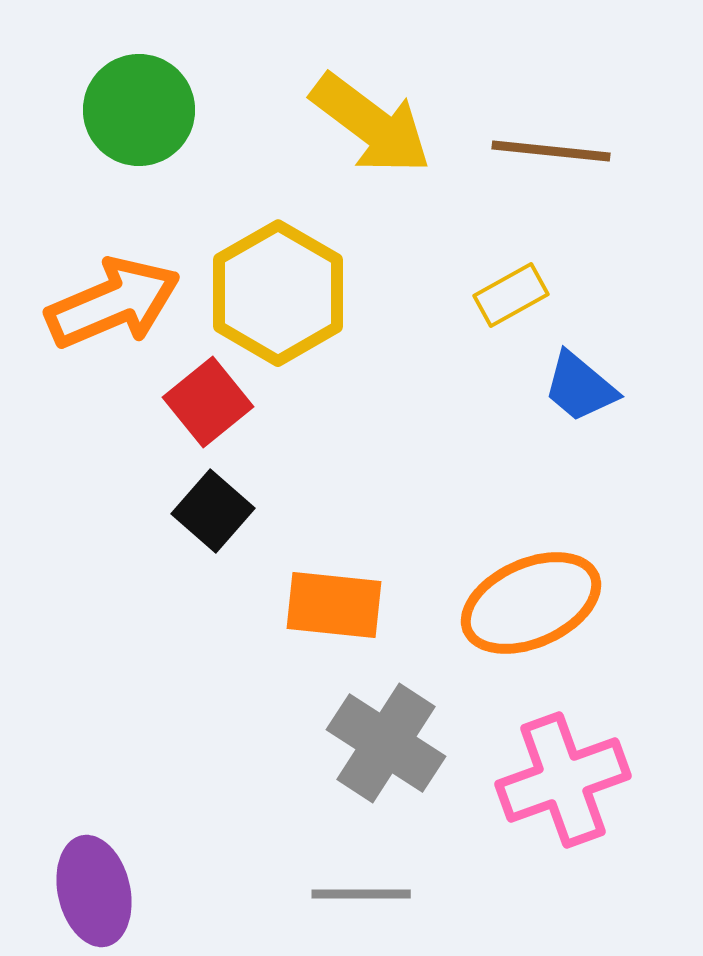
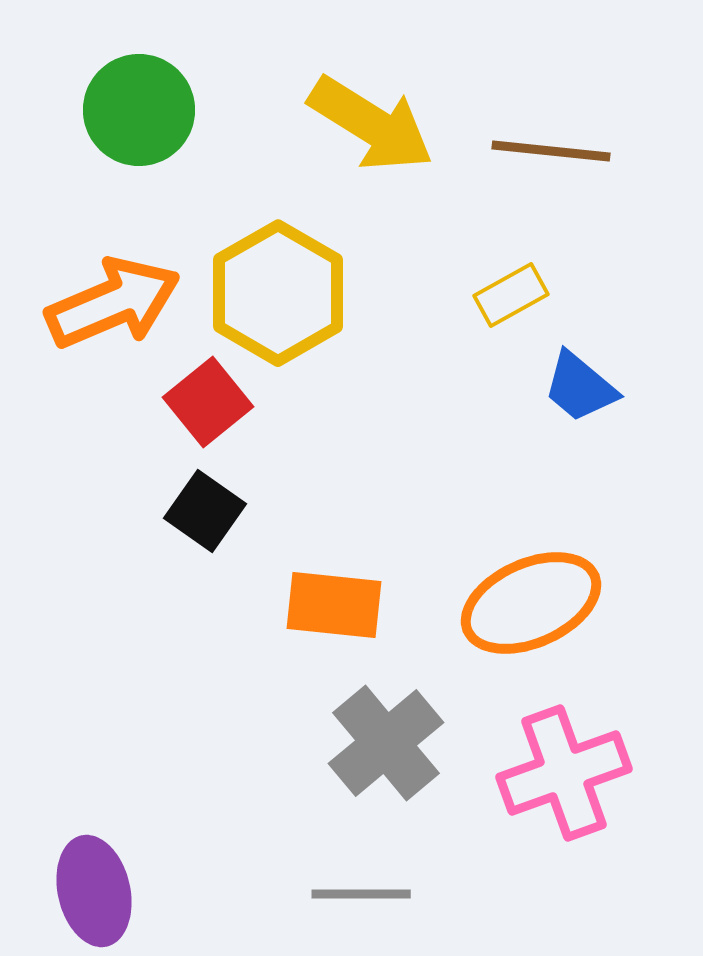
yellow arrow: rotated 5 degrees counterclockwise
black square: moved 8 px left; rotated 6 degrees counterclockwise
gray cross: rotated 17 degrees clockwise
pink cross: moved 1 px right, 7 px up
